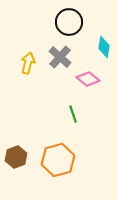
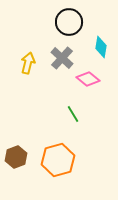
cyan diamond: moved 3 px left
gray cross: moved 2 px right, 1 px down
green line: rotated 12 degrees counterclockwise
